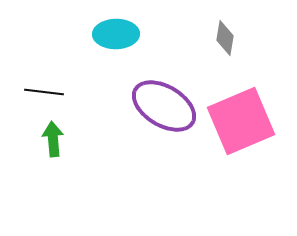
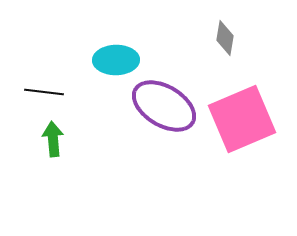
cyan ellipse: moved 26 px down
pink square: moved 1 px right, 2 px up
